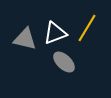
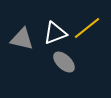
yellow line: rotated 20 degrees clockwise
gray triangle: moved 3 px left
